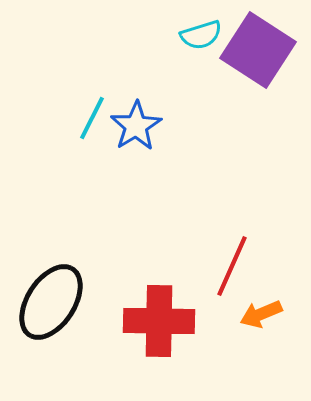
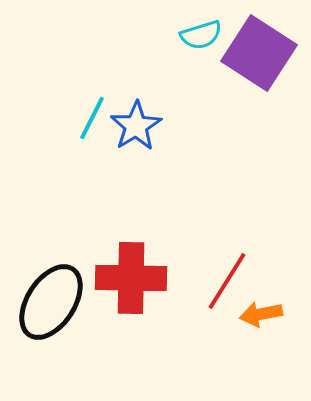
purple square: moved 1 px right, 3 px down
red line: moved 5 px left, 15 px down; rotated 8 degrees clockwise
orange arrow: rotated 12 degrees clockwise
red cross: moved 28 px left, 43 px up
